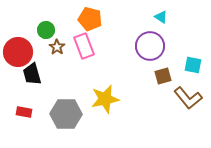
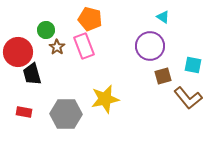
cyan triangle: moved 2 px right
